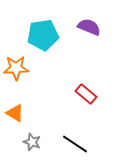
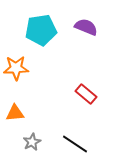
purple semicircle: moved 3 px left
cyan pentagon: moved 2 px left, 5 px up
orange triangle: rotated 36 degrees counterclockwise
gray star: rotated 24 degrees clockwise
